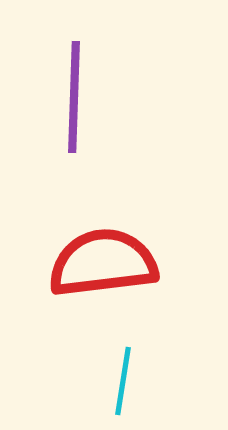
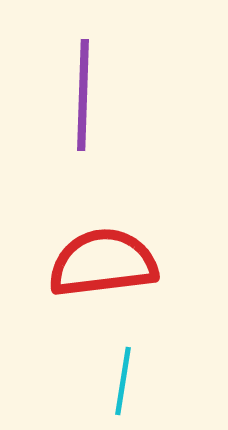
purple line: moved 9 px right, 2 px up
